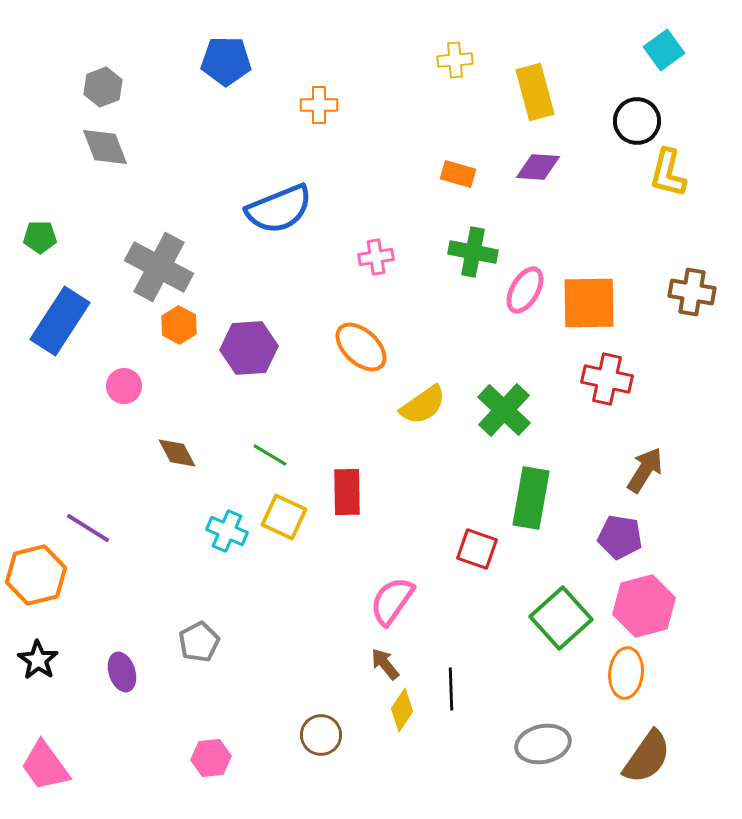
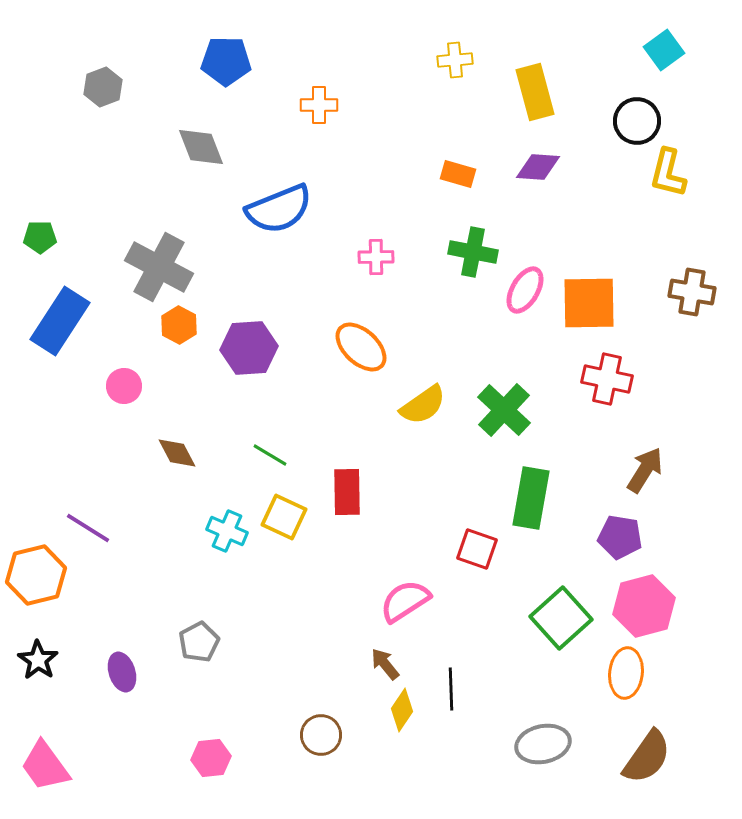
gray diamond at (105, 147): moved 96 px right
pink cross at (376, 257): rotated 8 degrees clockwise
pink semicircle at (392, 601): moved 13 px right; rotated 22 degrees clockwise
